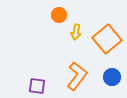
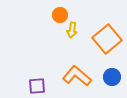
orange circle: moved 1 px right
yellow arrow: moved 4 px left, 2 px up
orange L-shape: rotated 88 degrees counterclockwise
purple square: rotated 12 degrees counterclockwise
